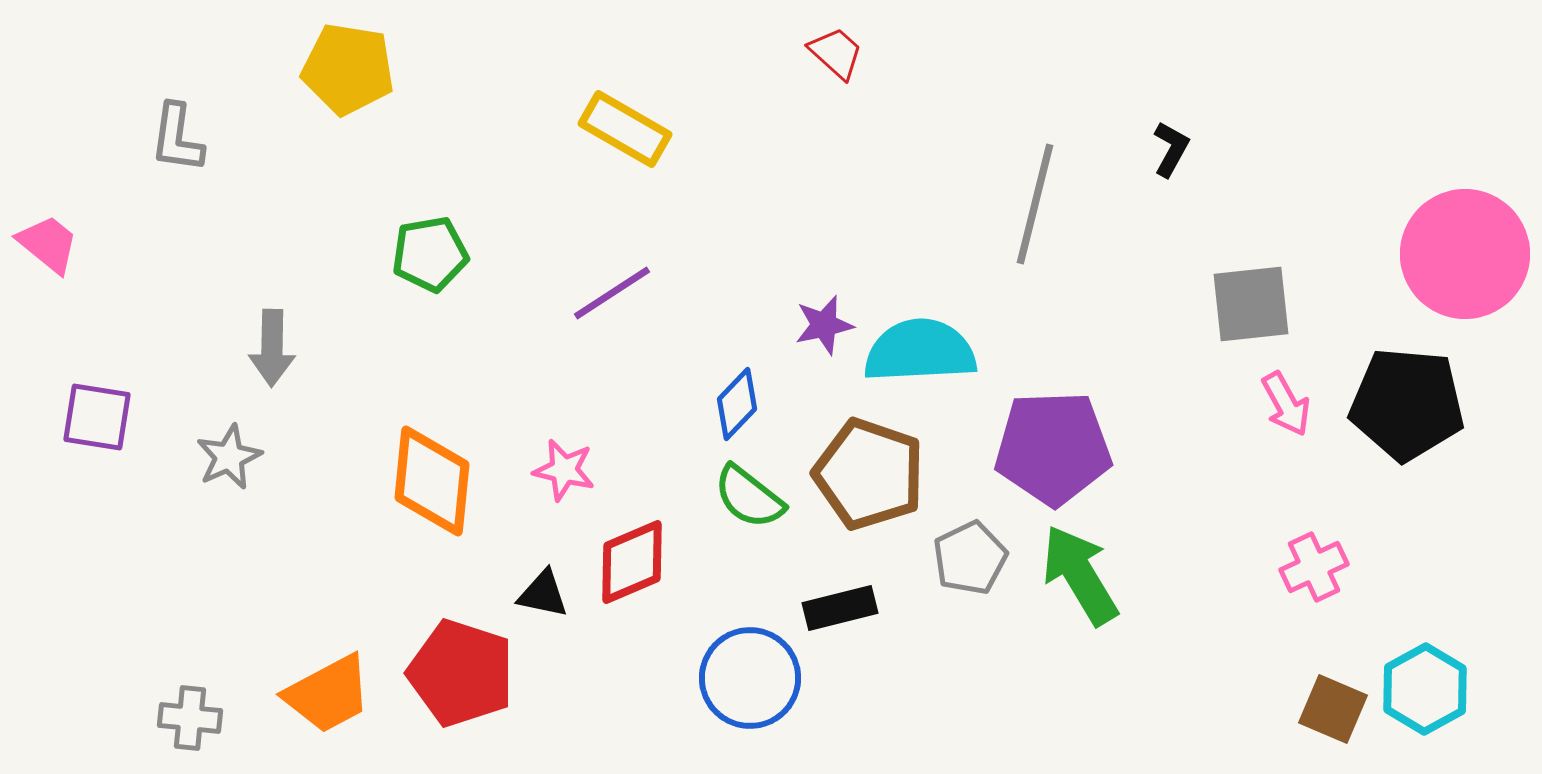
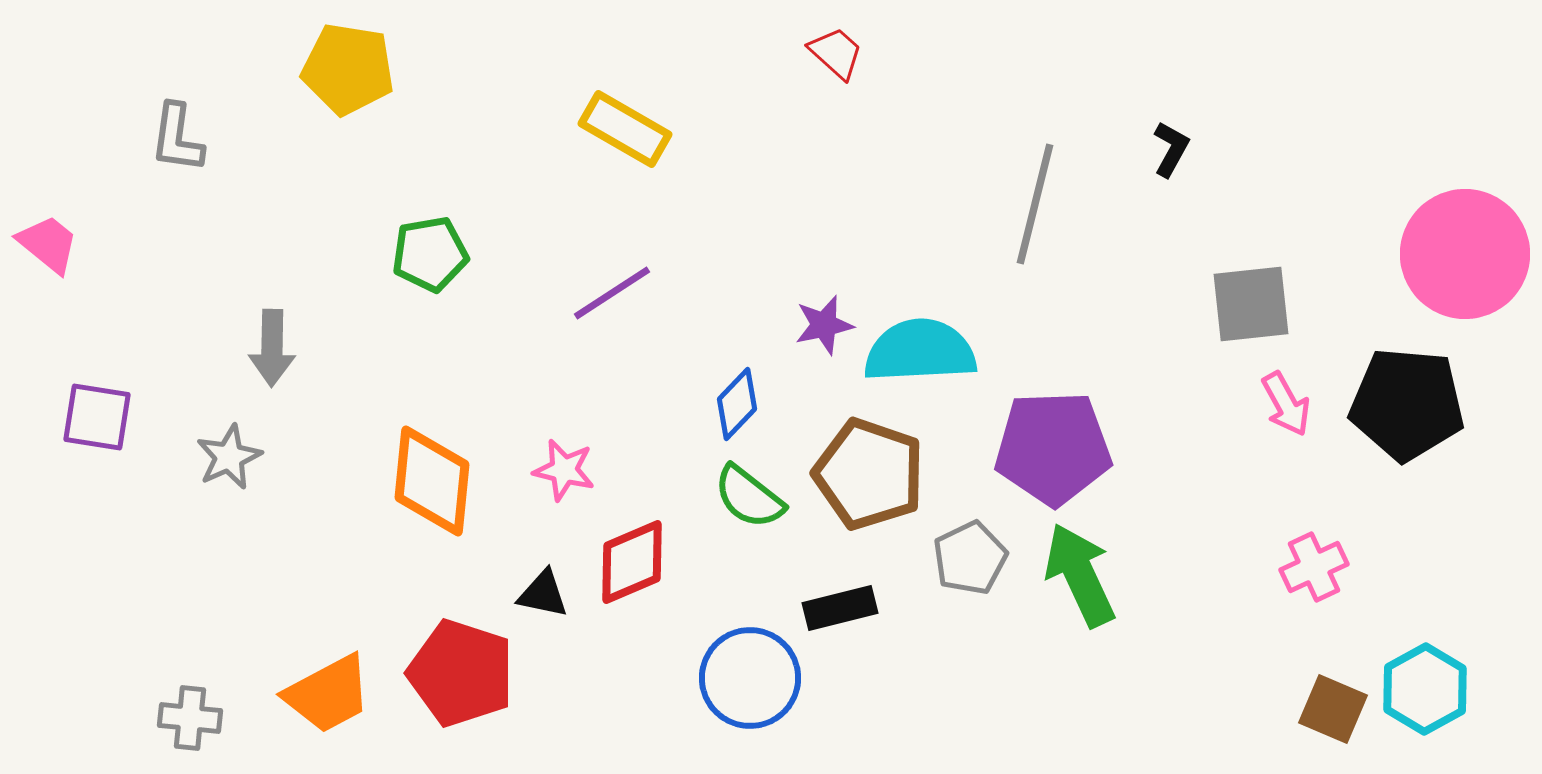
green arrow: rotated 6 degrees clockwise
